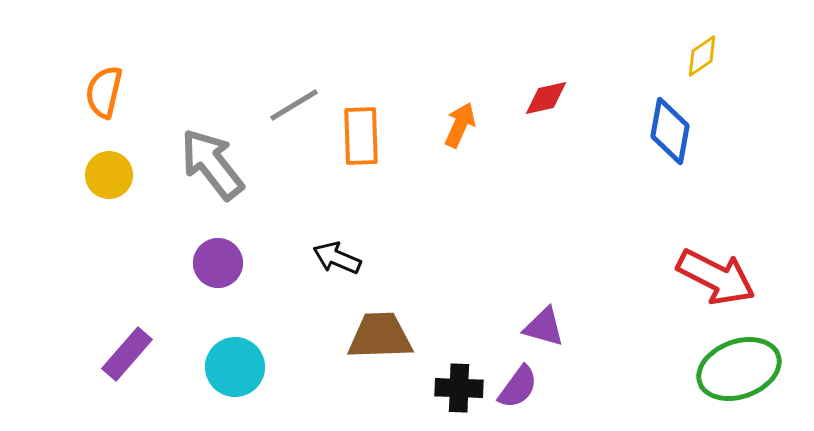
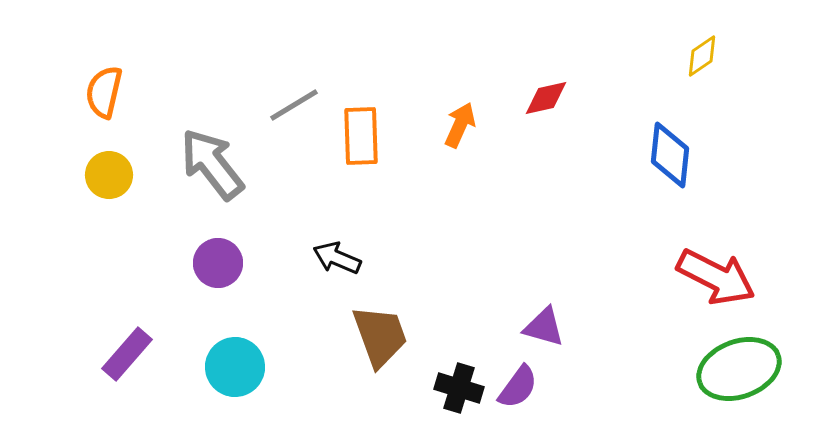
blue diamond: moved 24 px down; rotated 4 degrees counterclockwise
brown trapezoid: rotated 72 degrees clockwise
black cross: rotated 15 degrees clockwise
